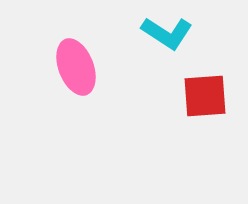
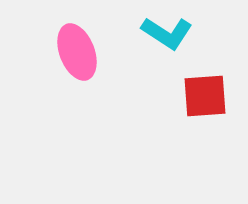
pink ellipse: moved 1 px right, 15 px up
